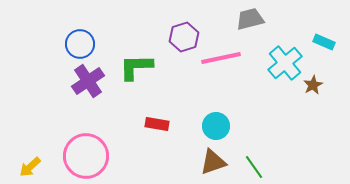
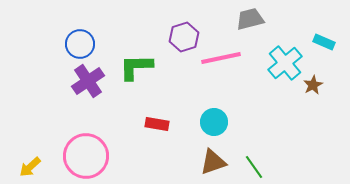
cyan circle: moved 2 px left, 4 px up
